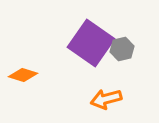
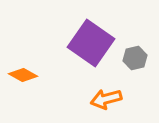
gray hexagon: moved 13 px right, 9 px down
orange diamond: rotated 12 degrees clockwise
